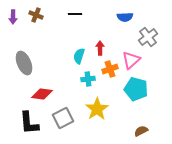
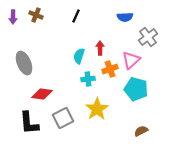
black line: moved 1 px right, 2 px down; rotated 64 degrees counterclockwise
